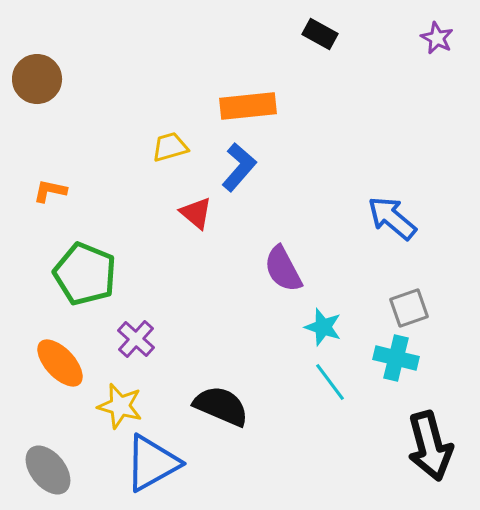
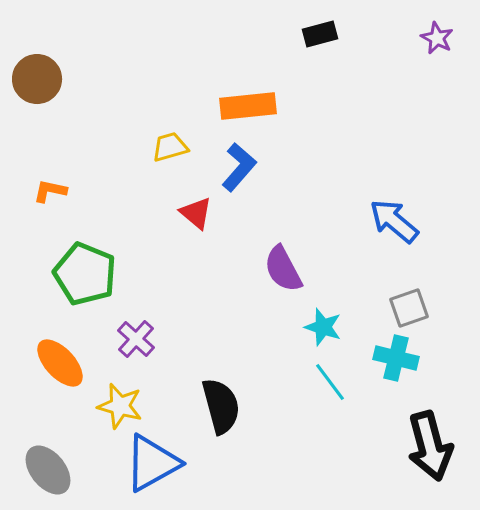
black rectangle: rotated 44 degrees counterclockwise
blue arrow: moved 2 px right, 3 px down
black semicircle: rotated 52 degrees clockwise
